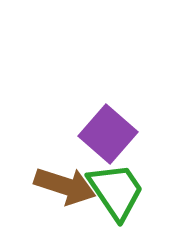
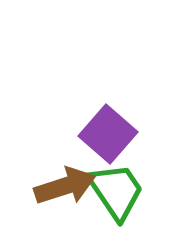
brown arrow: rotated 36 degrees counterclockwise
